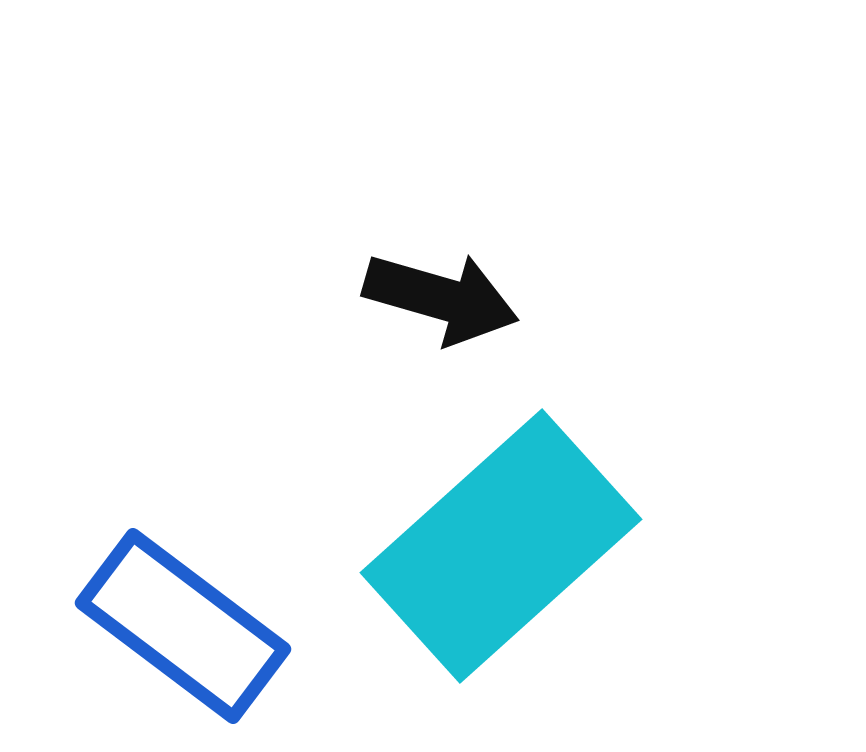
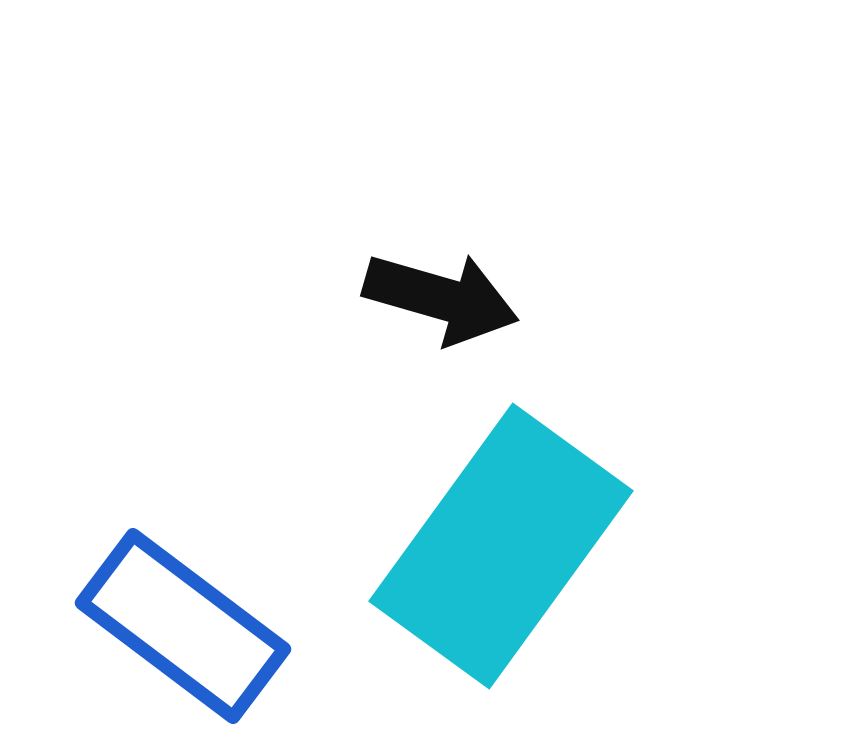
cyan rectangle: rotated 12 degrees counterclockwise
